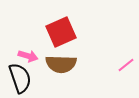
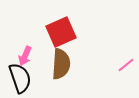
pink arrow: moved 3 px left; rotated 96 degrees clockwise
brown semicircle: rotated 88 degrees counterclockwise
